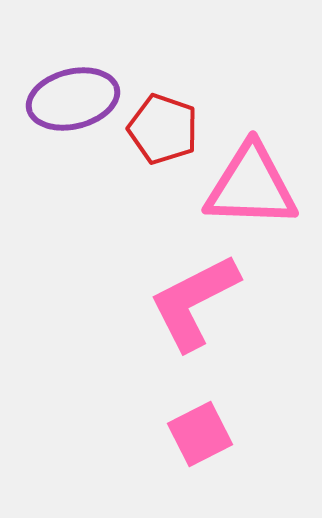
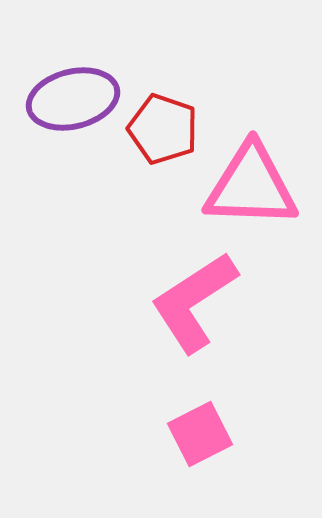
pink L-shape: rotated 6 degrees counterclockwise
